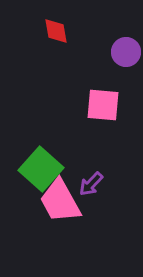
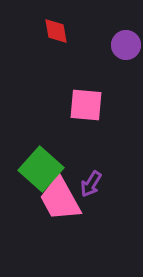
purple circle: moved 7 px up
pink square: moved 17 px left
purple arrow: rotated 12 degrees counterclockwise
pink trapezoid: moved 2 px up
